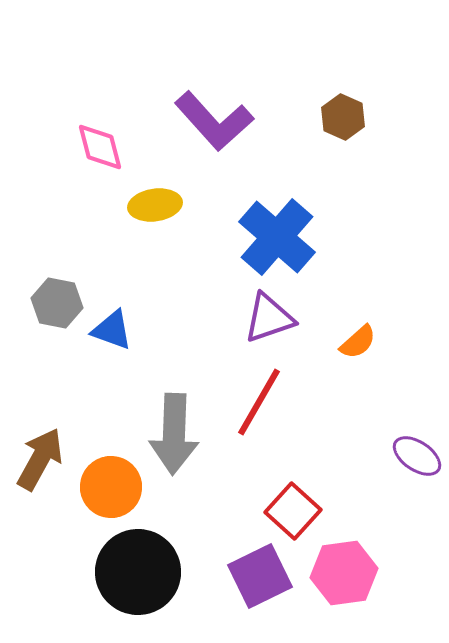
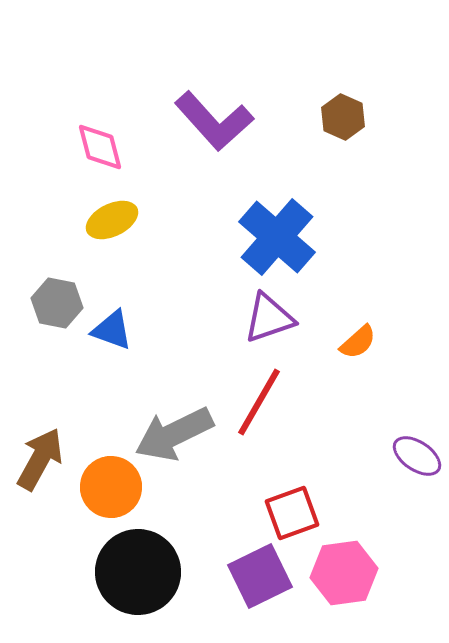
yellow ellipse: moved 43 px left, 15 px down; rotated 18 degrees counterclockwise
gray arrow: rotated 62 degrees clockwise
red square: moved 1 px left, 2 px down; rotated 28 degrees clockwise
